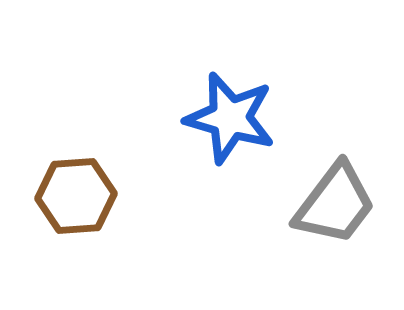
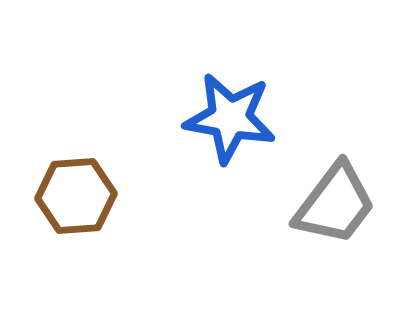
blue star: rotated 6 degrees counterclockwise
